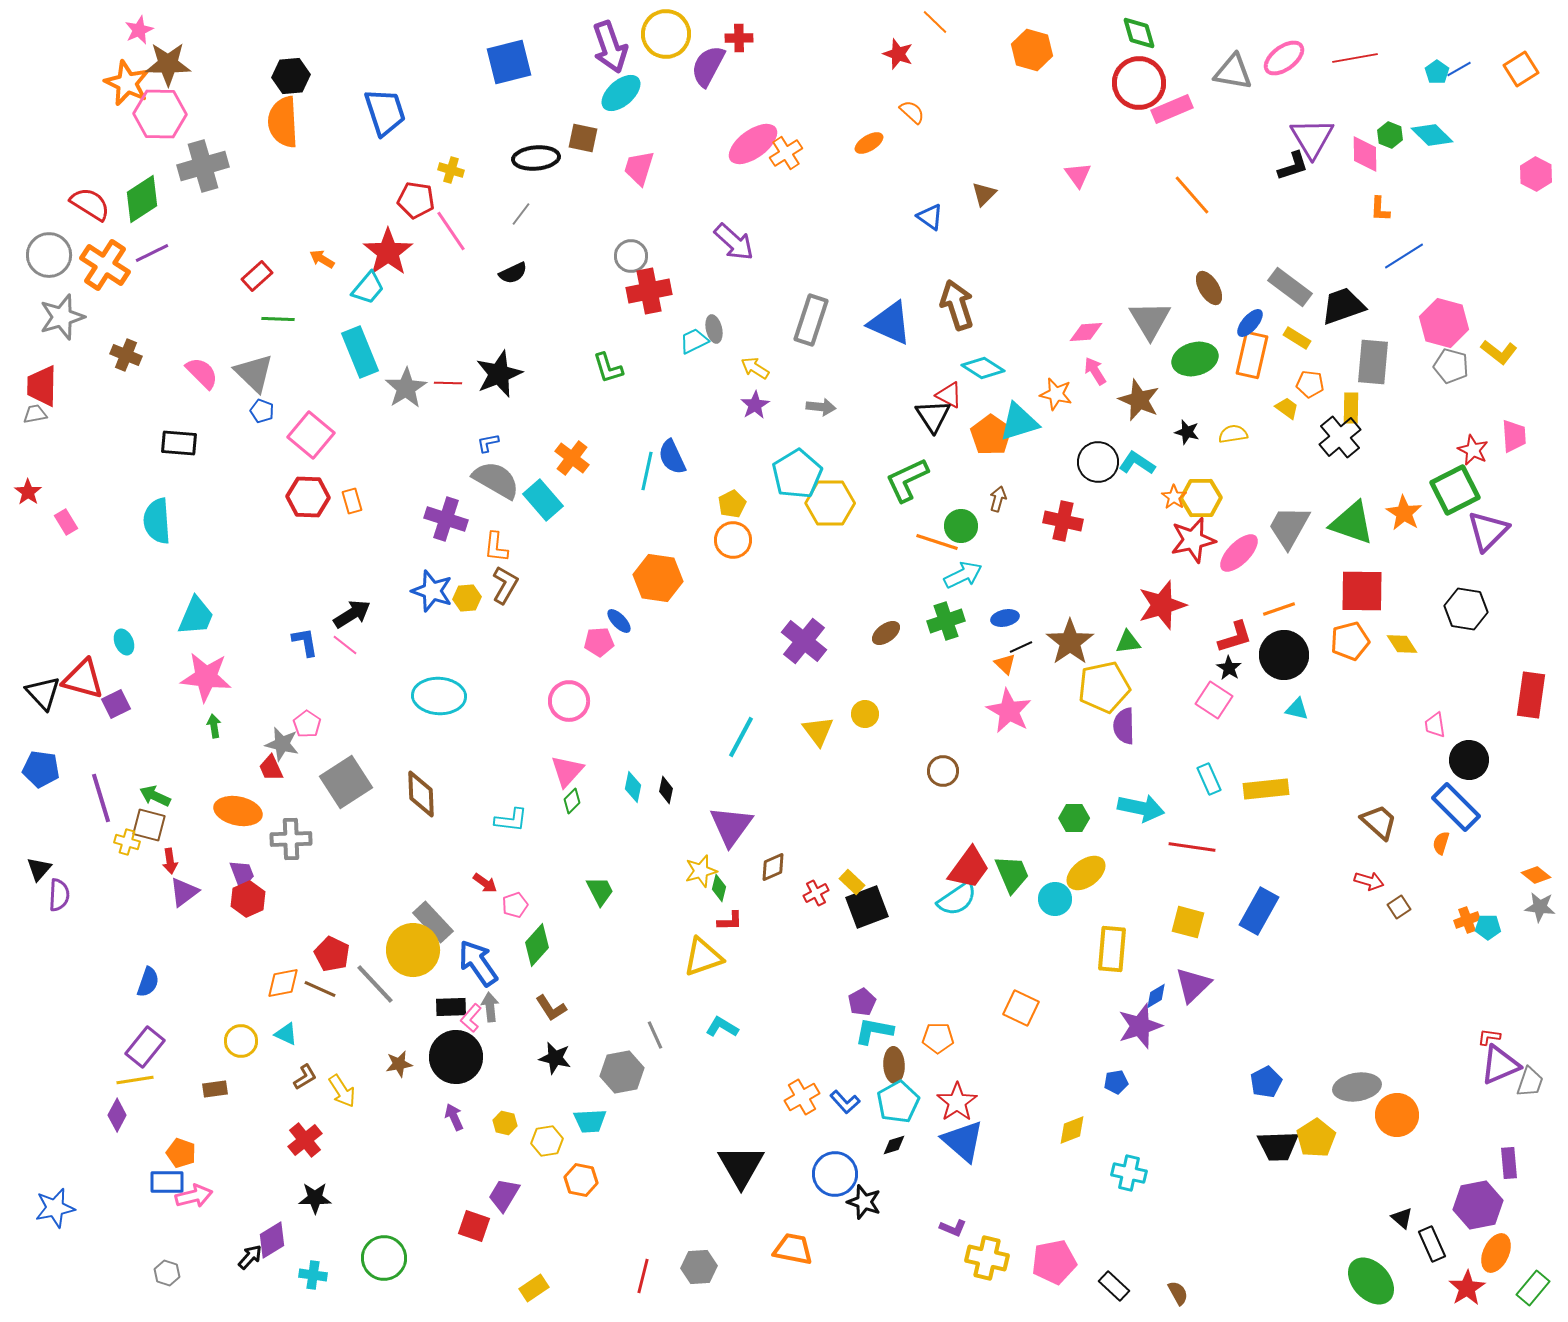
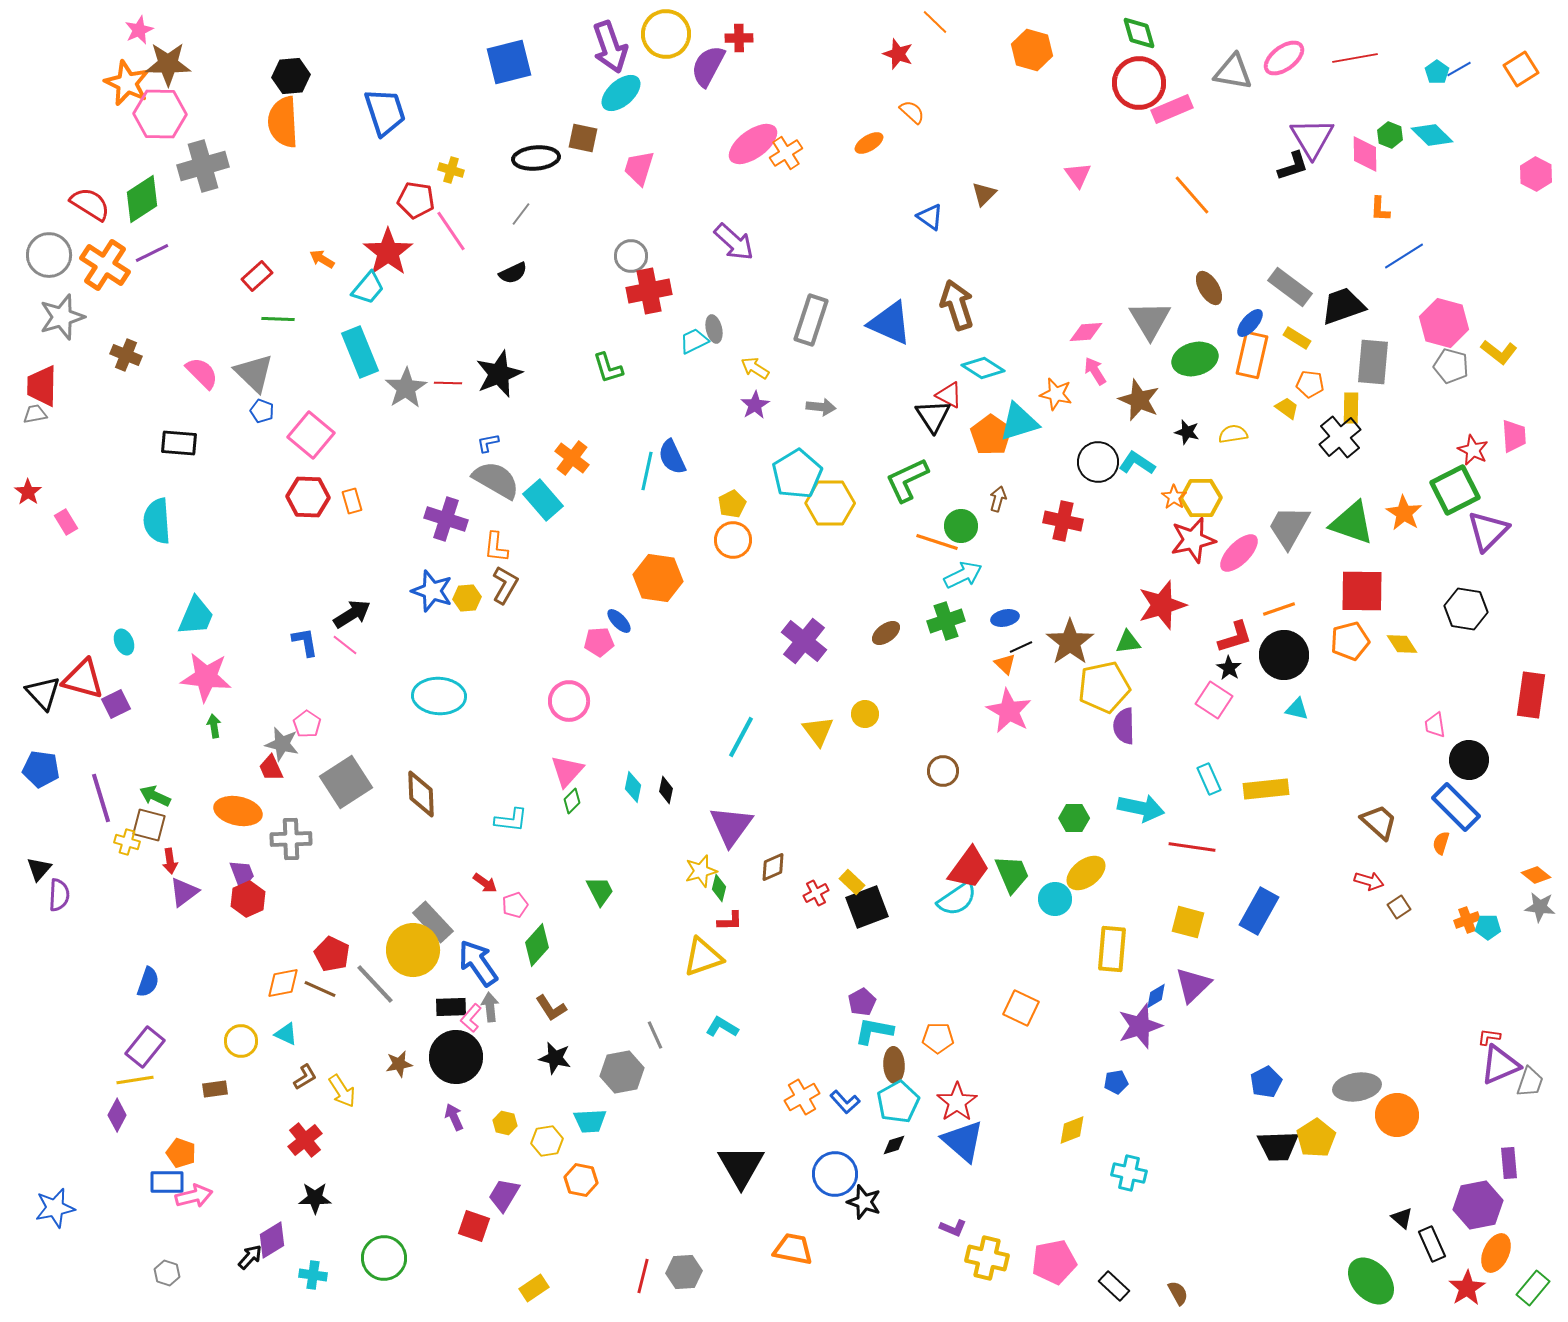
gray hexagon at (699, 1267): moved 15 px left, 5 px down
